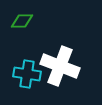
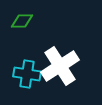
white cross: rotated 36 degrees clockwise
